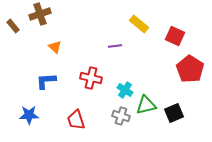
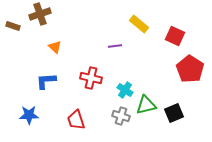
brown rectangle: rotated 32 degrees counterclockwise
